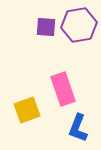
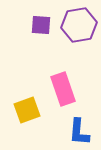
purple square: moved 5 px left, 2 px up
blue L-shape: moved 1 px right, 4 px down; rotated 16 degrees counterclockwise
